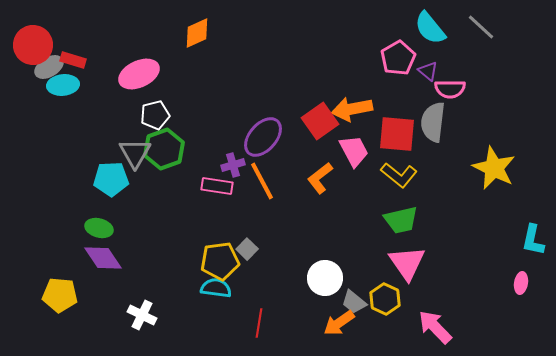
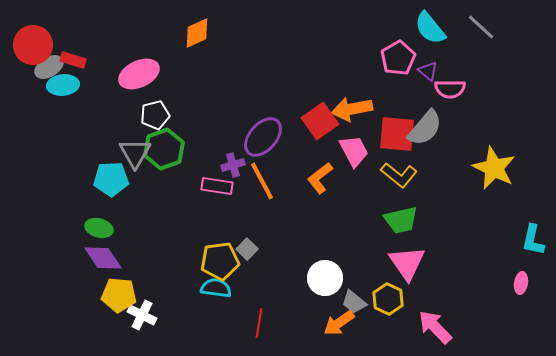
gray semicircle at (433, 122): moved 8 px left, 6 px down; rotated 147 degrees counterclockwise
yellow pentagon at (60, 295): moved 59 px right
yellow hexagon at (385, 299): moved 3 px right
